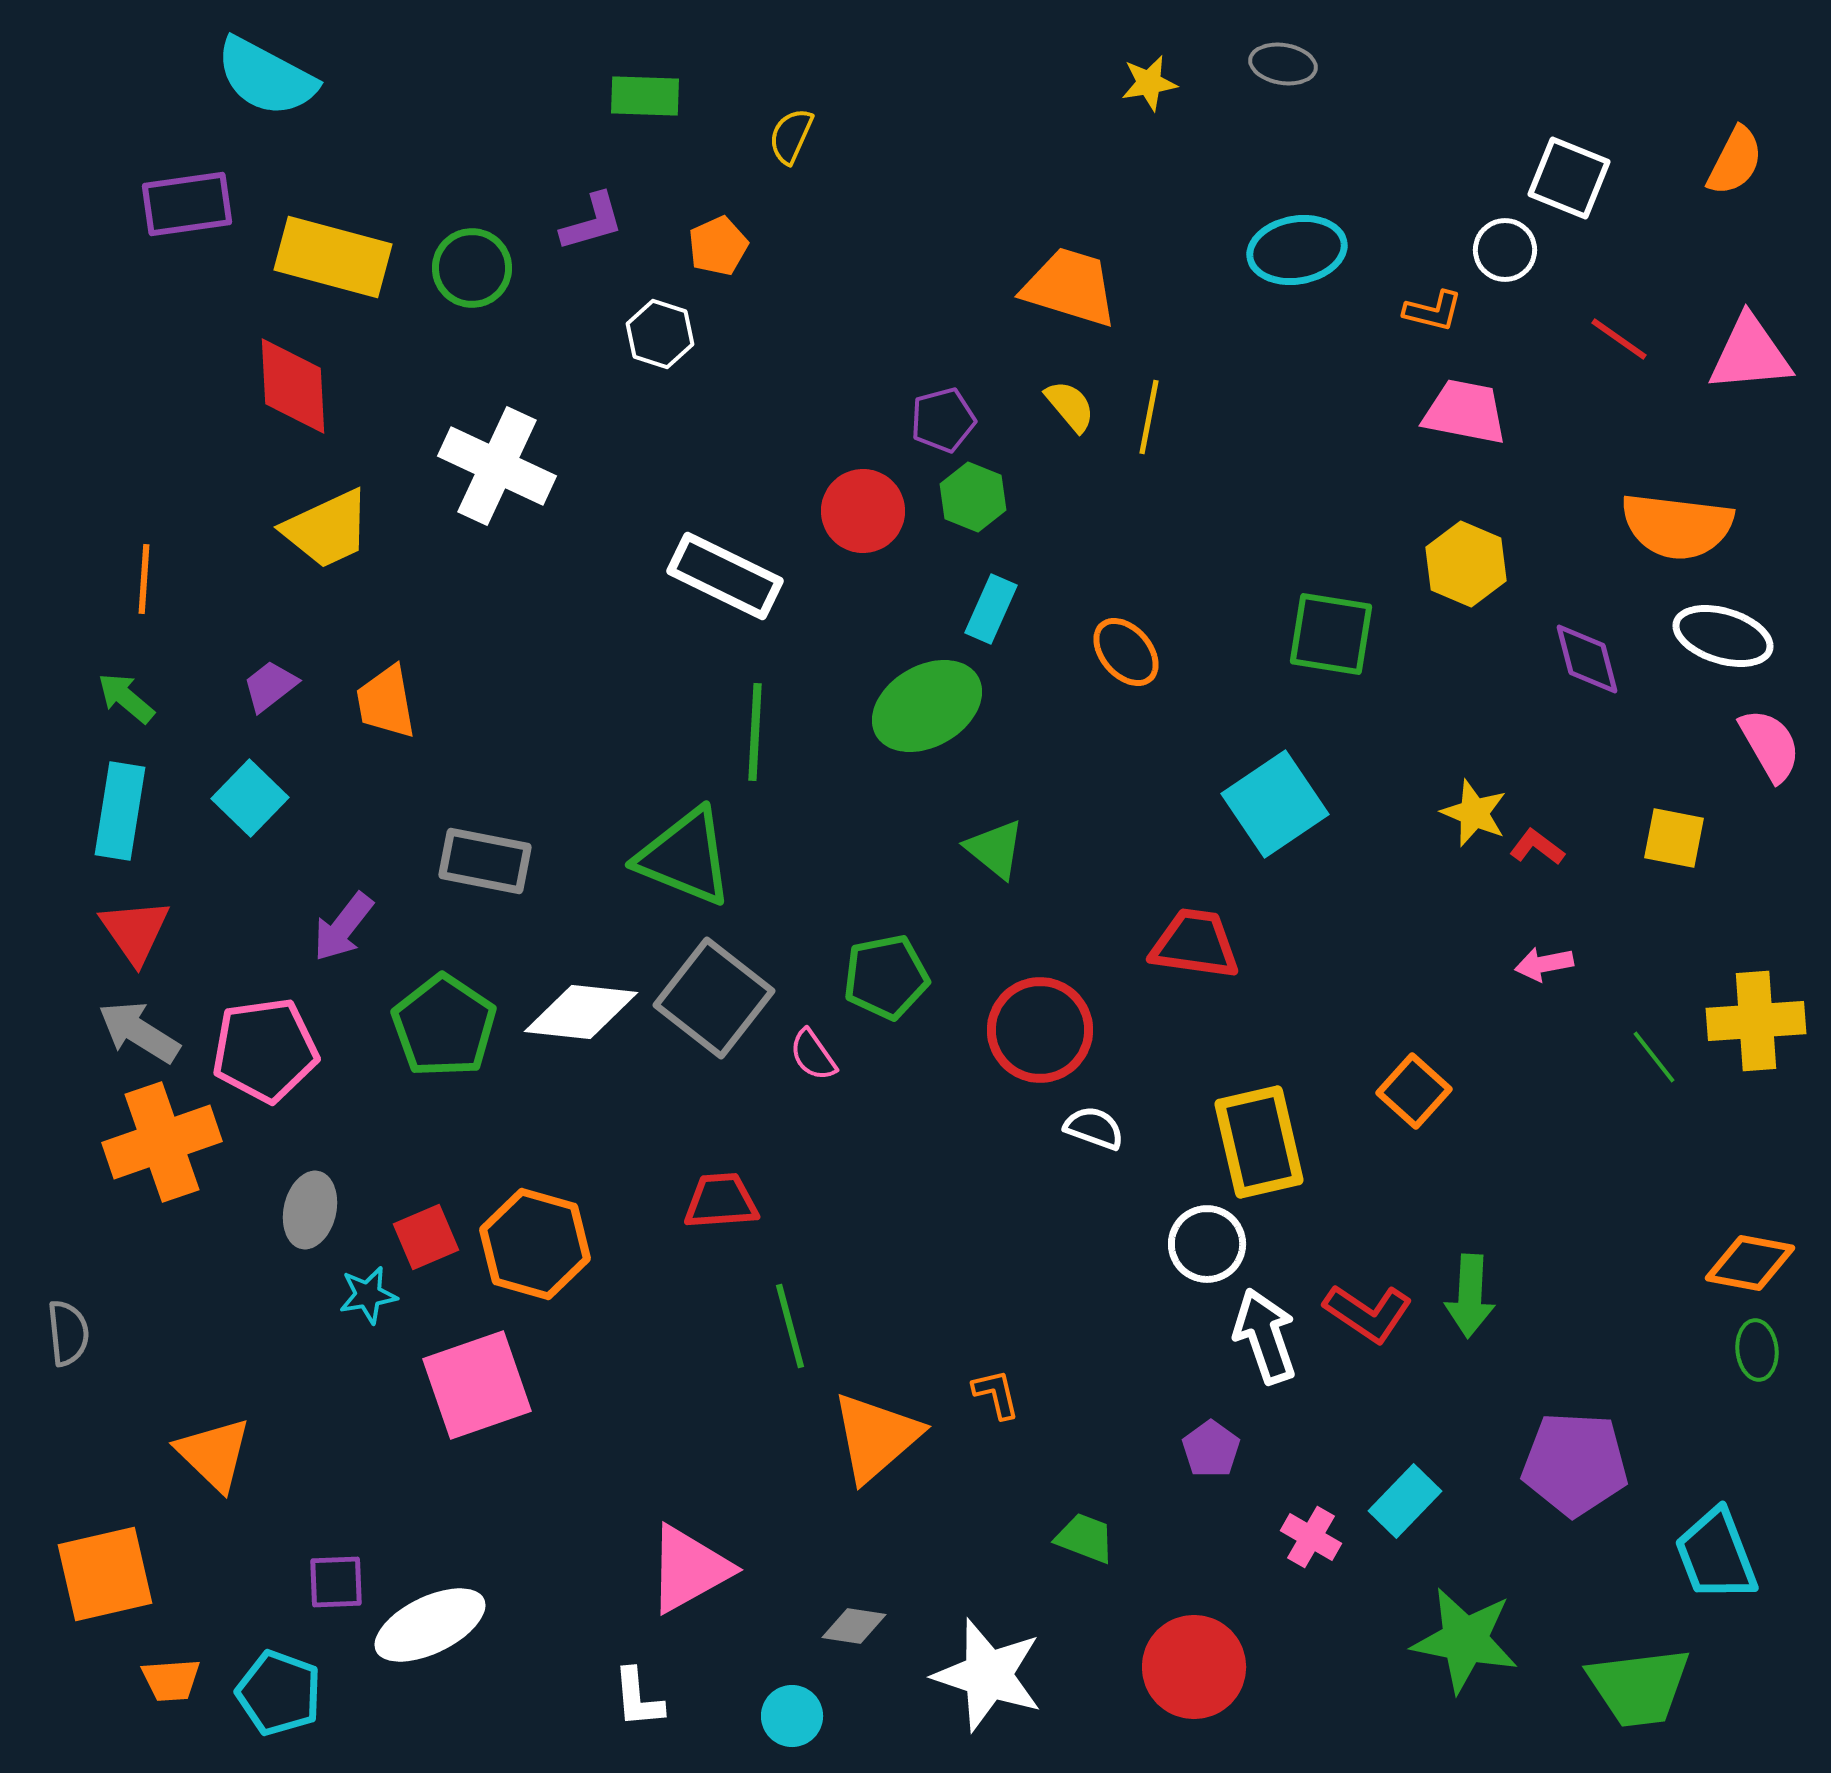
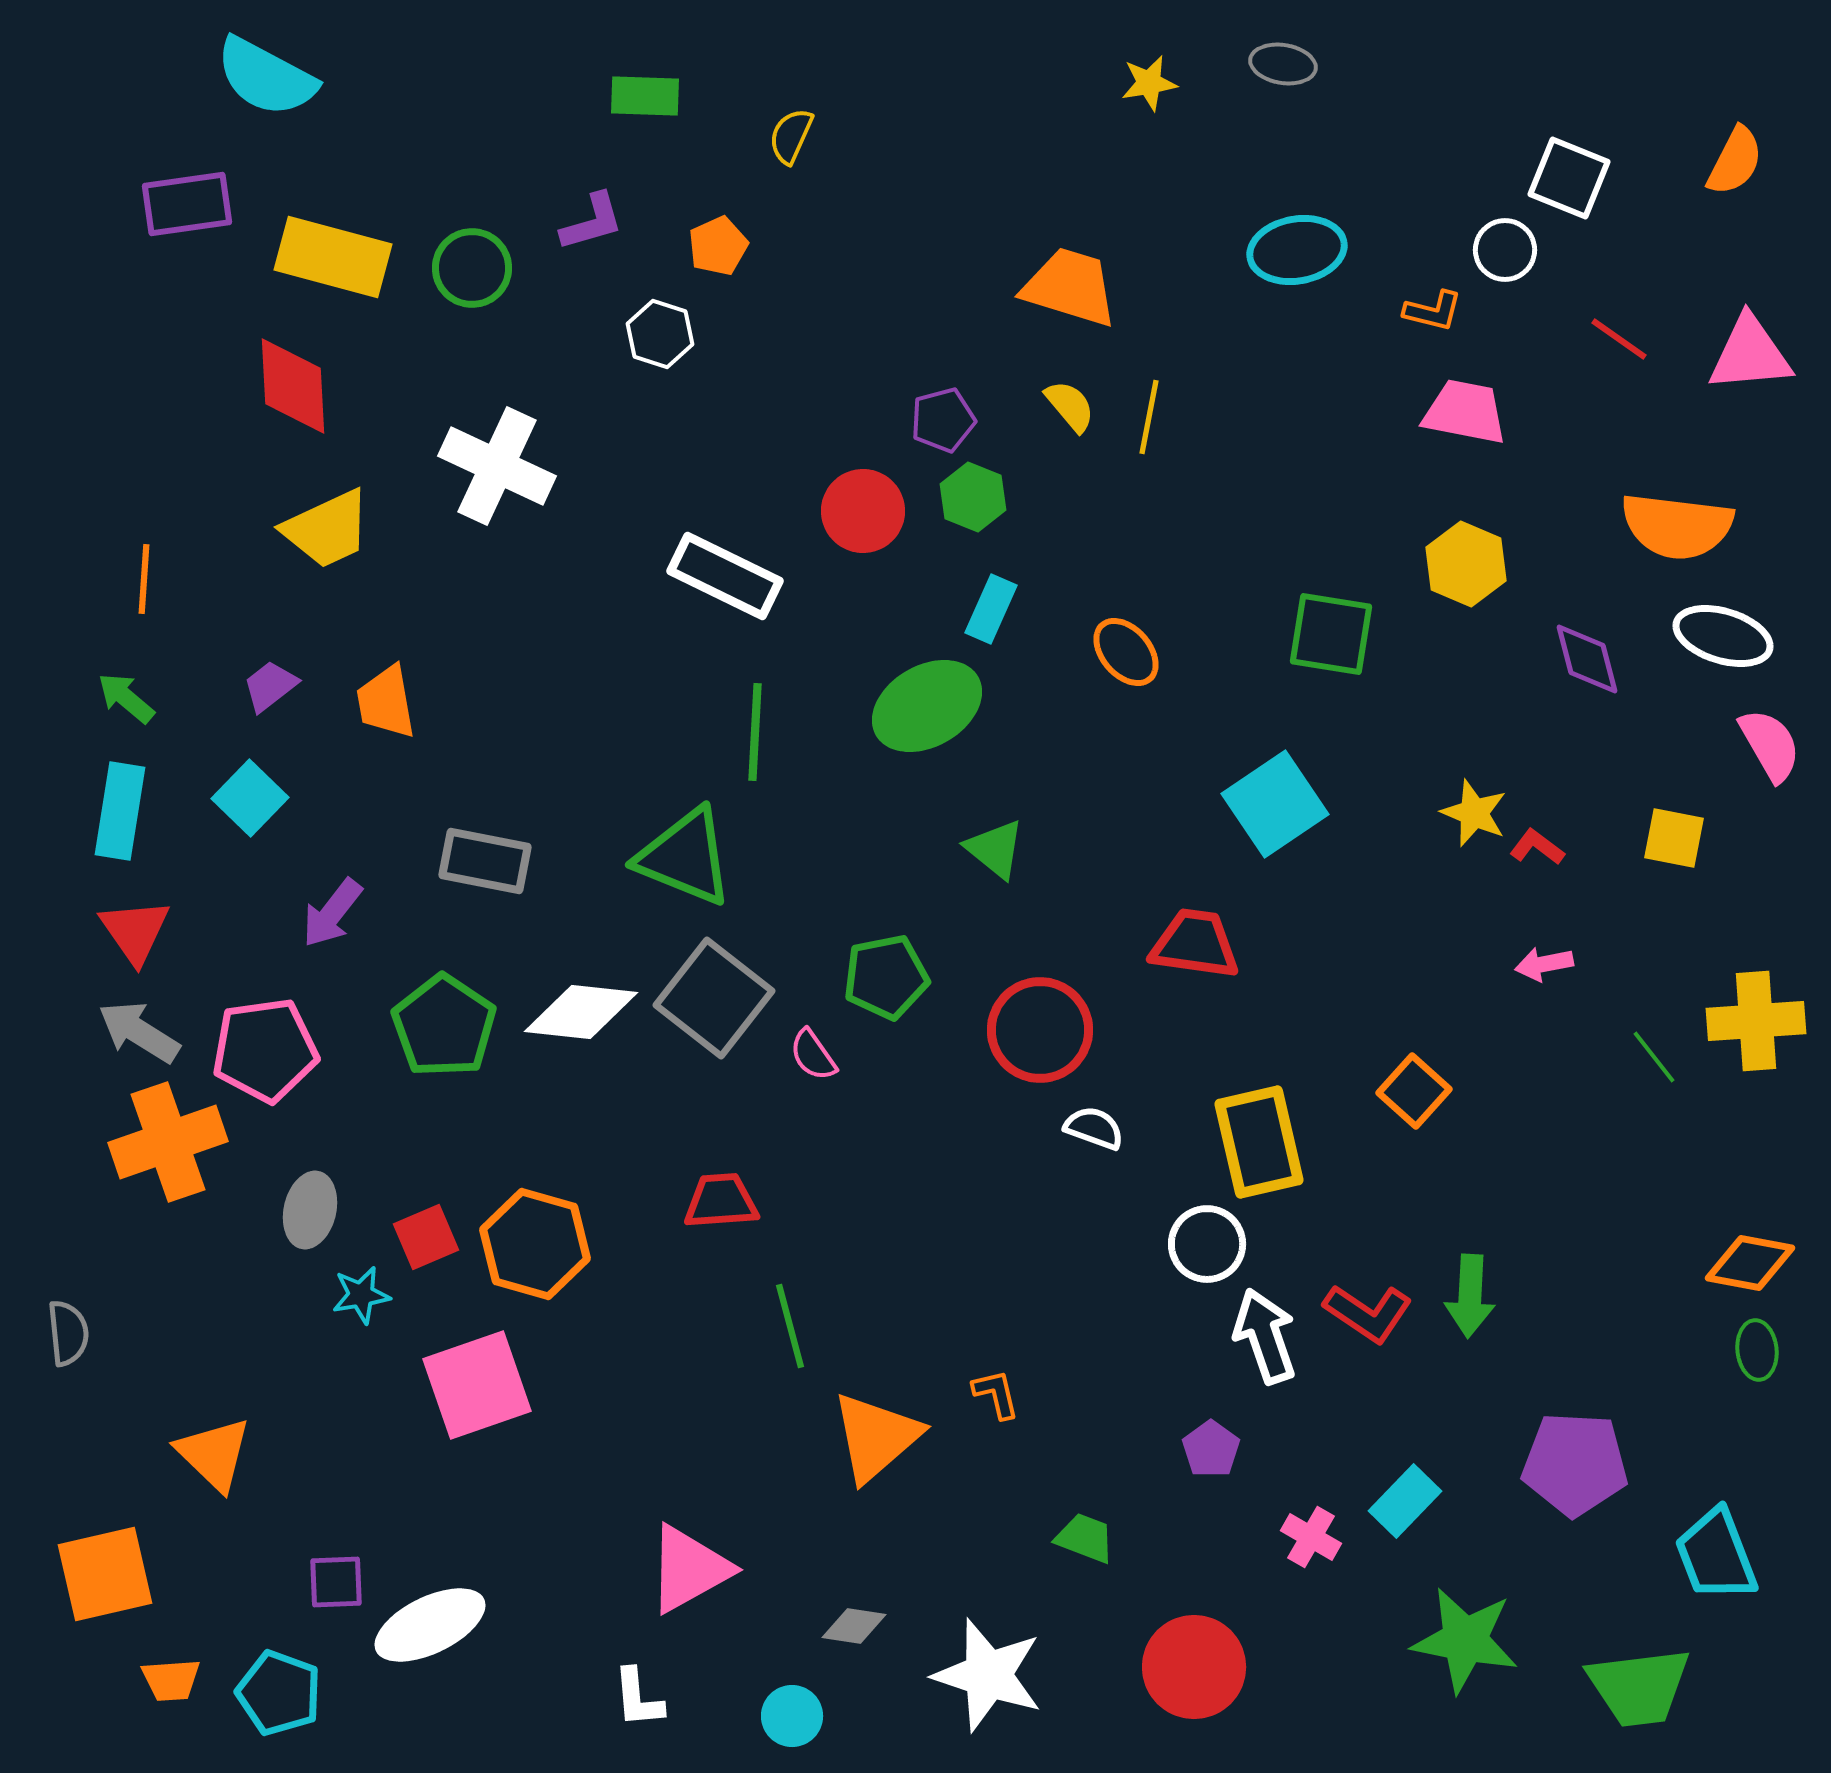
purple arrow at (343, 927): moved 11 px left, 14 px up
orange cross at (162, 1142): moved 6 px right
cyan star at (368, 1295): moved 7 px left
